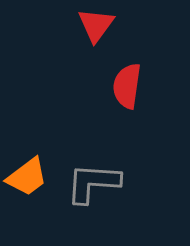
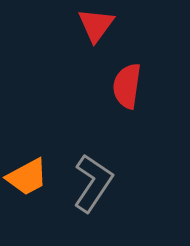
orange trapezoid: rotated 9 degrees clockwise
gray L-shape: rotated 120 degrees clockwise
